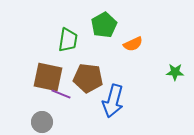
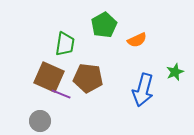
green trapezoid: moved 3 px left, 4 px down
orange semicircle: moved 4 px right, 4 px up
green star: rotated 24 degrees counterclockwise
brown square: moved 1 px right; rotated 12 degrees clockwise
blue arrow: moved 30 px right, 11 px up
gray circle: moved 2 px left, 1 px up
